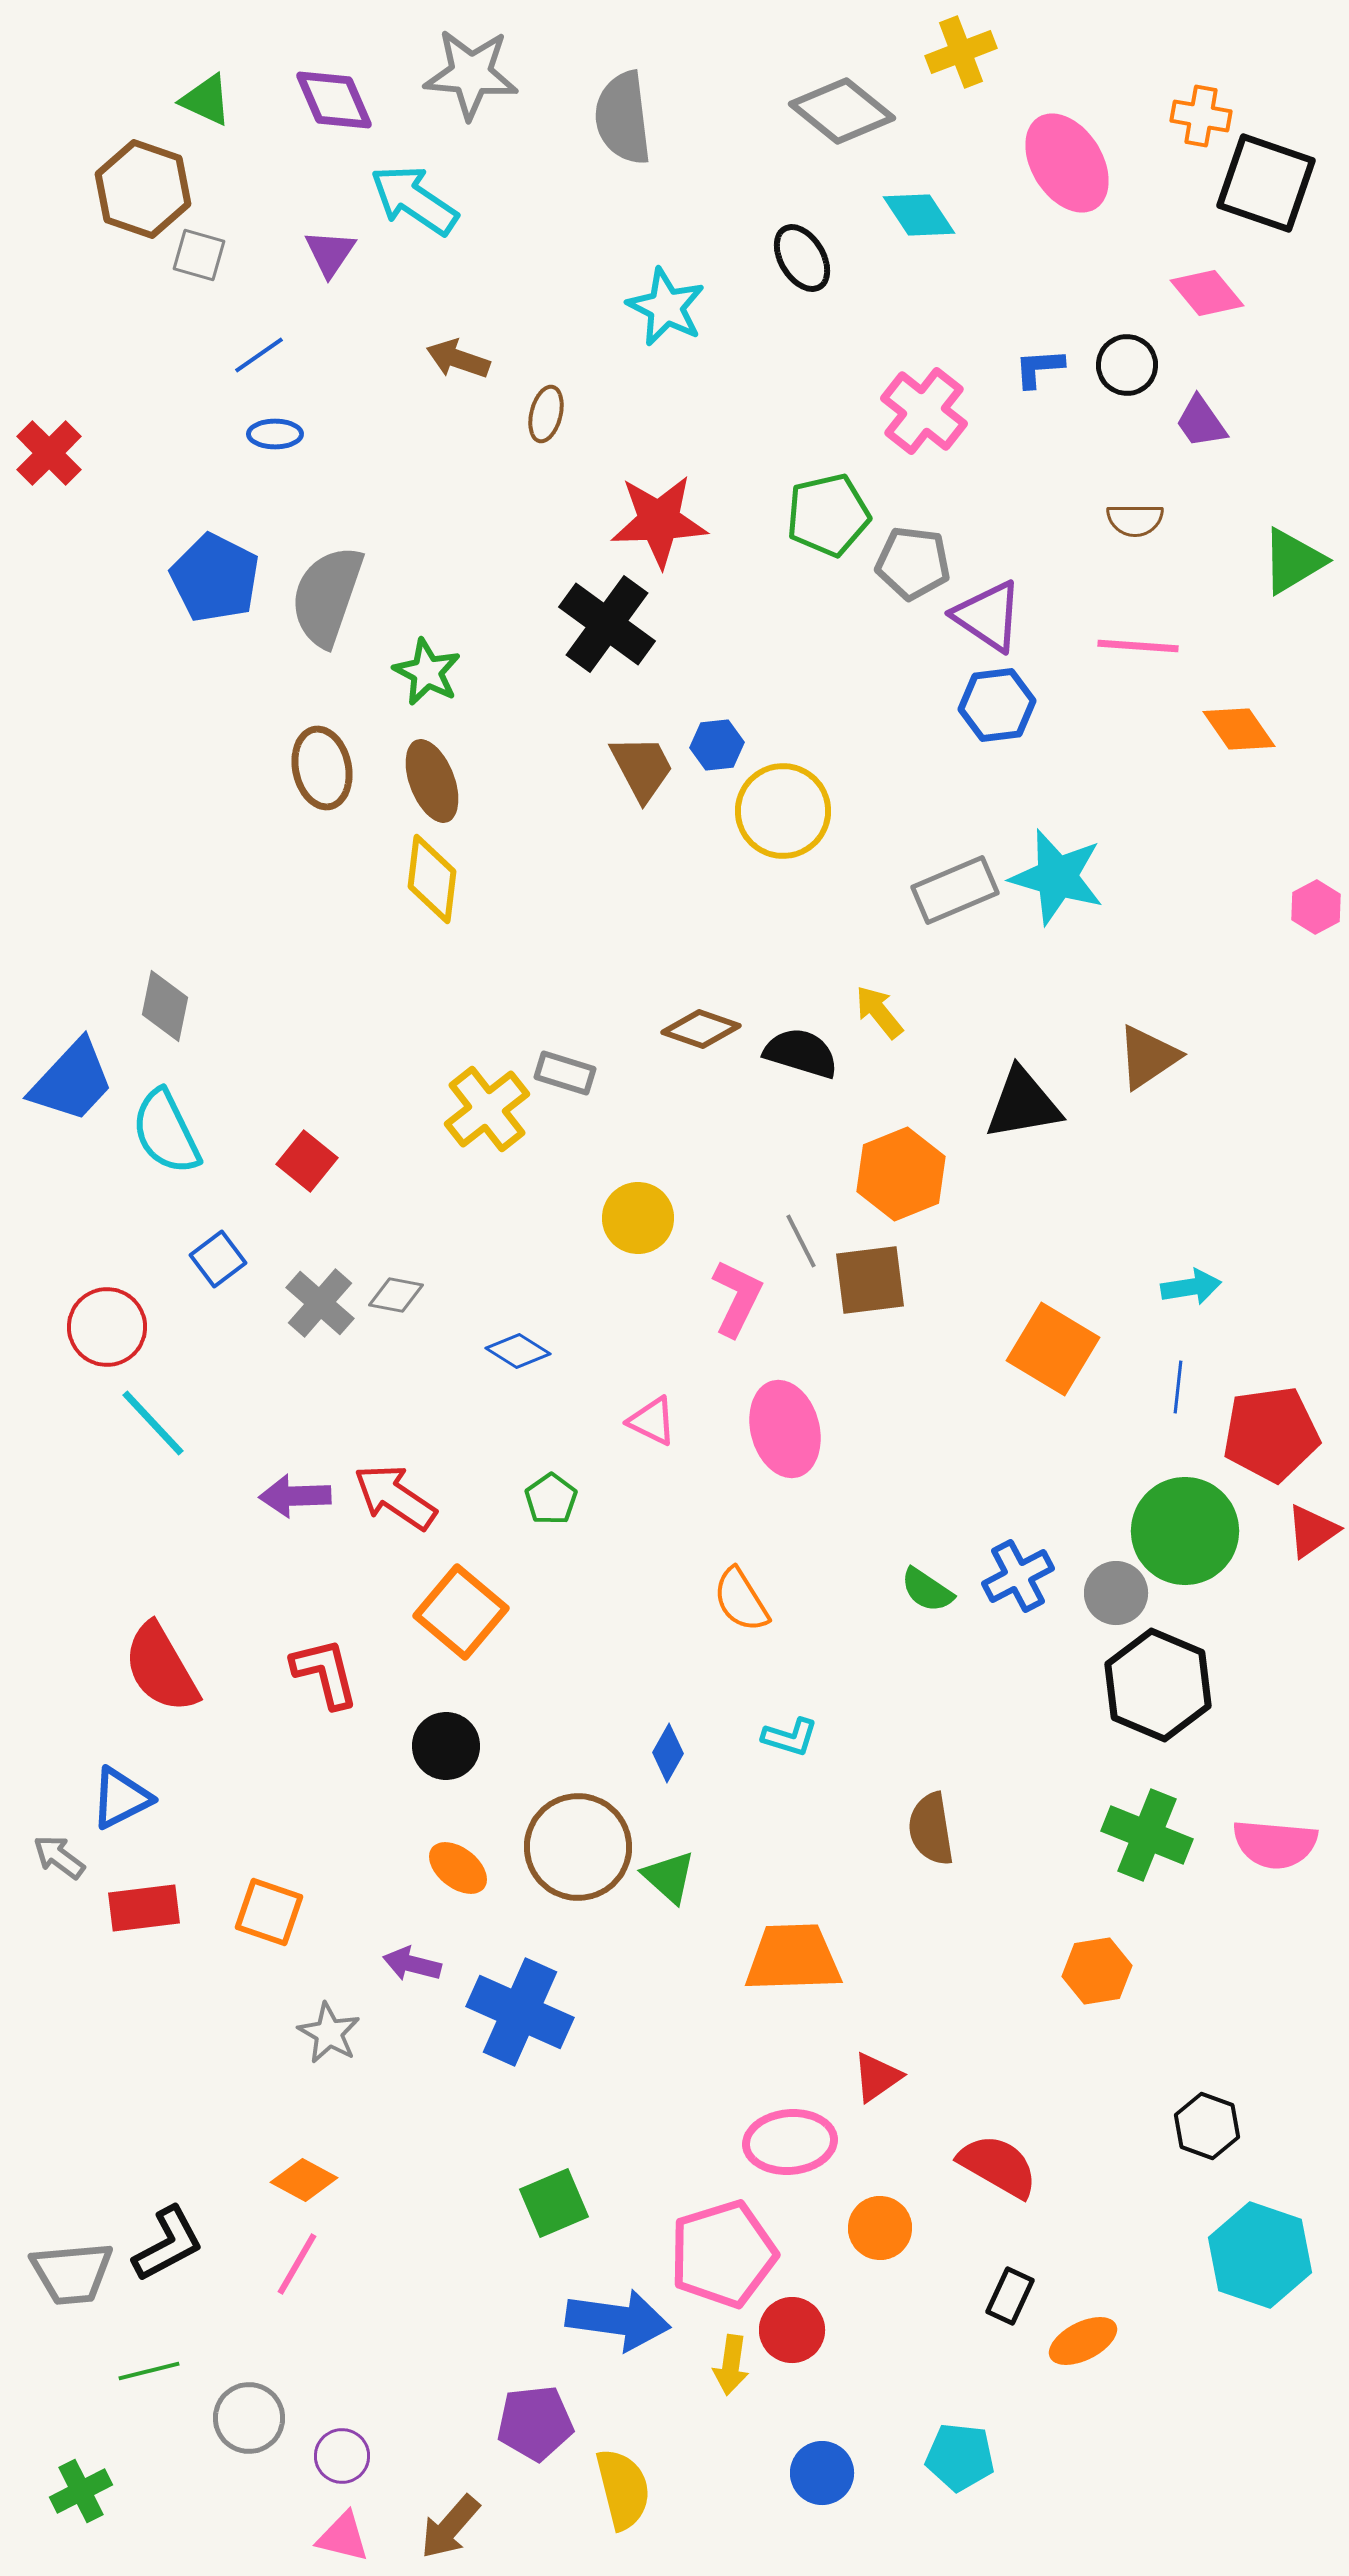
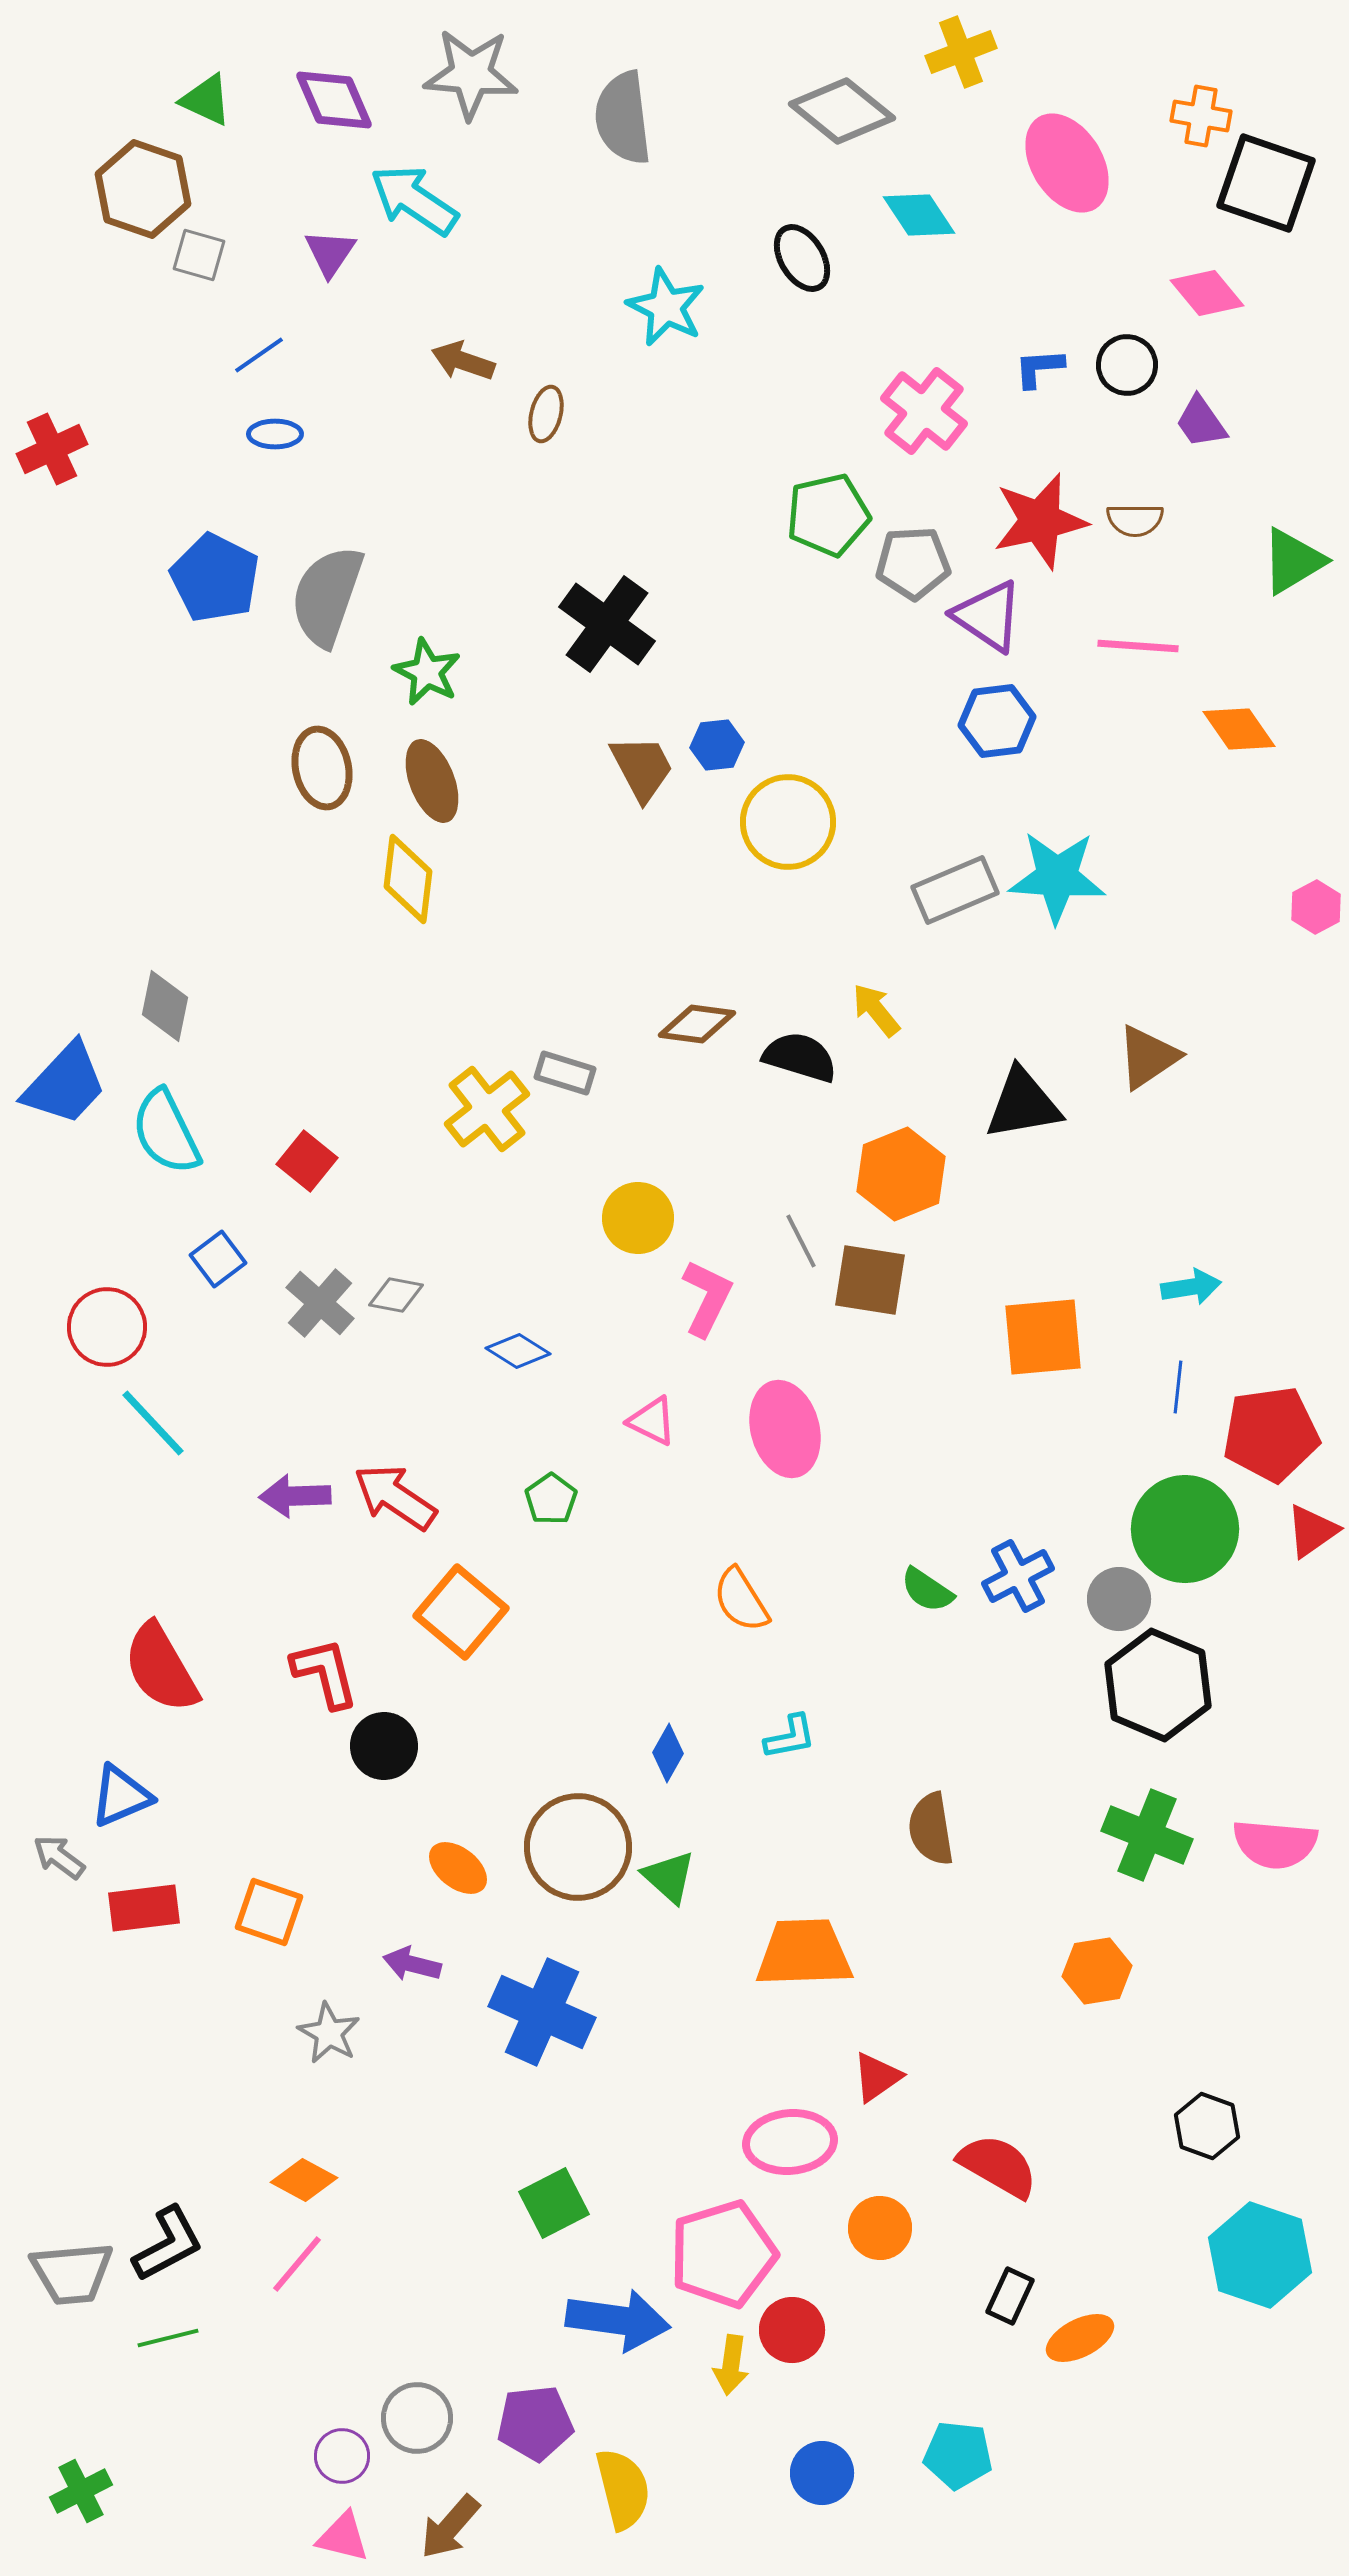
brown arrow at (458, 359): moved 5 px right, 2 px down
red cross at (49, 453): moved 3 px right, 4 px up; rotated 20 degrees clockwise
red star at (659, 521): moved 381 px right; rotated 10 degrees counterclockwise
gray pentagon at (913, 563): rotated 10 degrees counterclockwise
blue hexagon at (997, 705): moved 16 px down
yellow circle at (783, 811): moved 5 px right, 11 px down
cyan star at (1057, 877): rotated 12 degrees counterclockwise
yellow diamond at (432, 879): moved 24 px left
yellow arrow at (879, 1012): moved 3 px left, 2 px up
brown diamond at (701, 1029): moved 4 px left, 5 px up; rotated 12 degrees counterclockwise
black semicircle at (801, 1053): moved 1 px left, 4 px down
blue trapezoid at (72, 1081): moved 7 px left, 3 px down
brown square at (870, 1280): rotated 16 degrees clockwise
pink L-shape at (737, 1298): moved 30 px left
orange square at (1053, 1349): moved 10 px left, 12 px up; rotated 36 degrees counterclockwise
green circle at (1185, 1531): moved 2 px up
gray circle at (1116, 1593): moved 3 px right, 6 px down
cyan L-shape at (790, 1737): rotated 28 degrees counterclockwise
black circle at (446, 1746): moved 62 px left
blue triangle at (121, 1798): moved 2 px up; rotated 4 degrees clockwise
orange trapezoid at (793, 1958): moved 11 px right, 5 px up
blue cross at (520, 2012): moved 22 px right
green square at (554, 2203): rotated 4 degrees counterclockwise
pink line at (297, 2264): rotated 10 degrees clockwise
orange ellipse at (1083, 2341): moved 3 px left, 3 px up
green line at (149, 2371): moved 19 px right, 33 px up
gray circle at (249, 2418): moved 168 px right
cyan pentagon at (960, 2457): moved 2 px left, 2 px up
